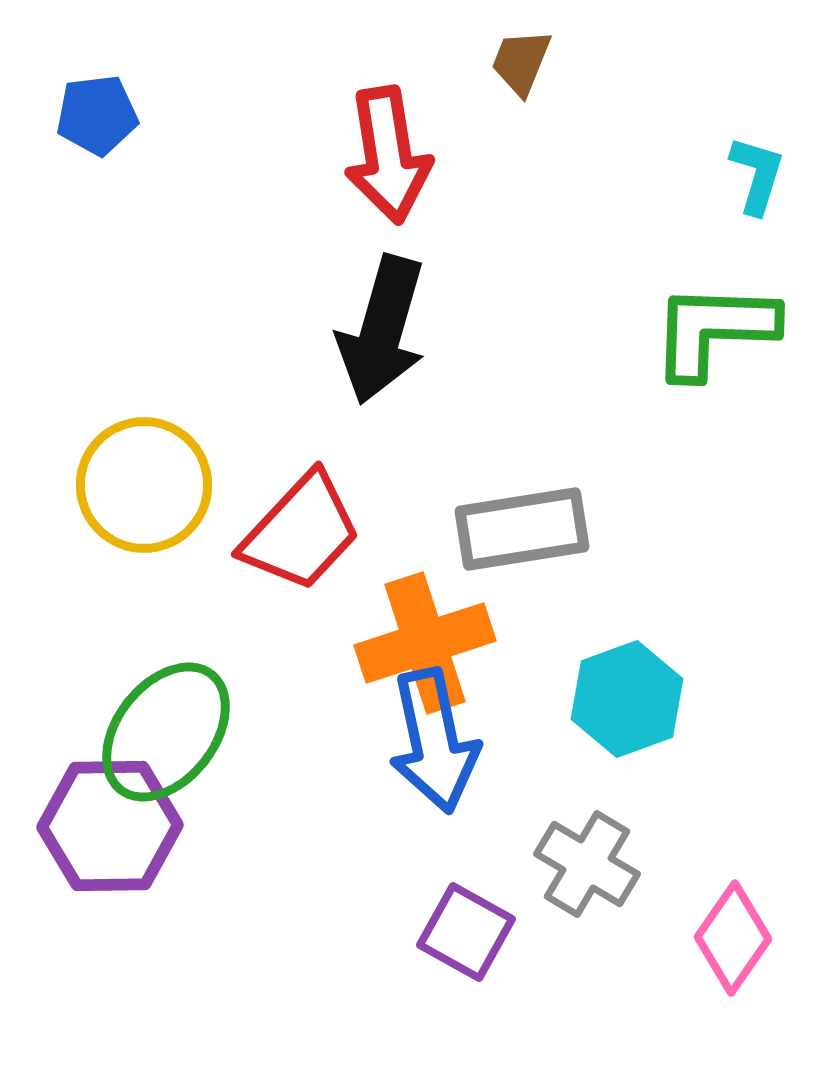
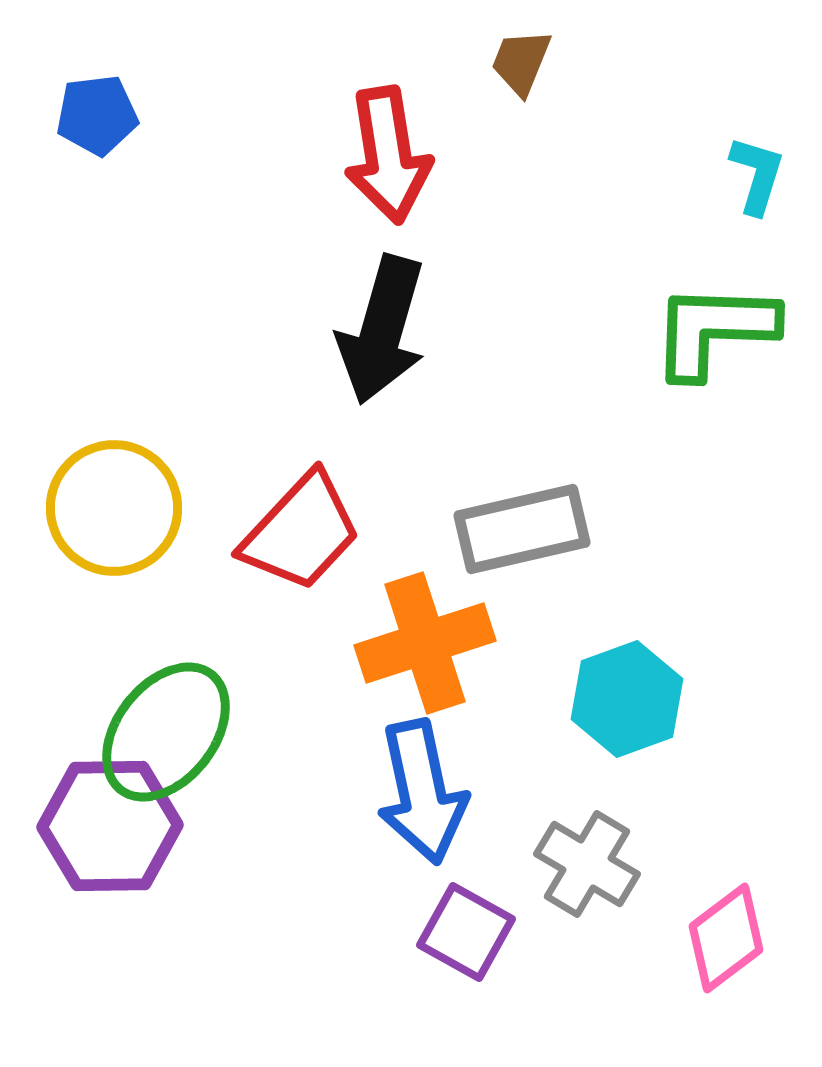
yellow circle: moved 30 px left, 23 px down
gray rectangle: rotated 4 degrees counterclockwise
blue arrow: moved 12 px left, 51 px down
pink diamond: moved 7 px left; rotated 18 degrees clockwise
